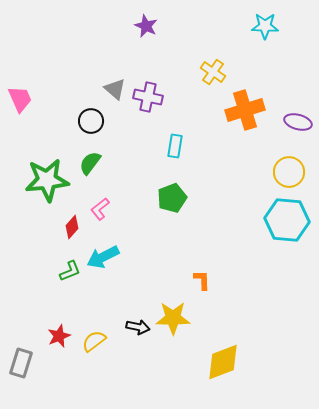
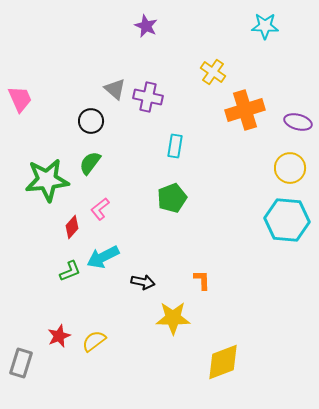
yellow circle: moved 1 px right, 4 px up
black arrow: moved 5 px right, 45 px up
